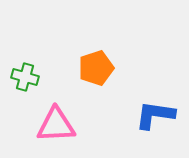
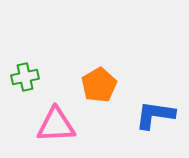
orange pentagon: moved 3 px right, 17 px down; rotated 12 degrees counterclockwise
green cross: rotated 28 degrees counterclockwise
